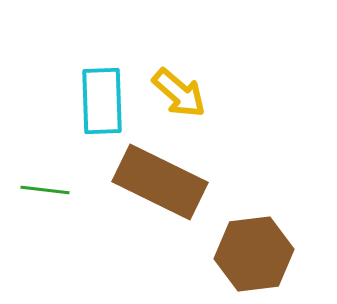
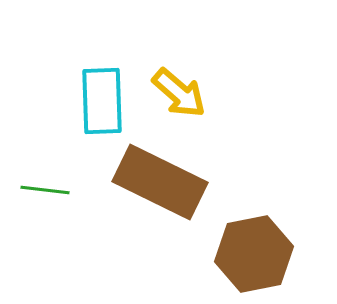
brown hexagon: rotated 4 degrees counterclockwise
